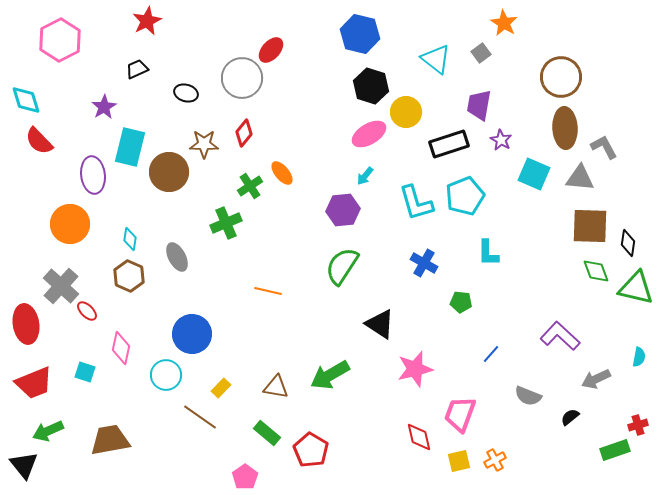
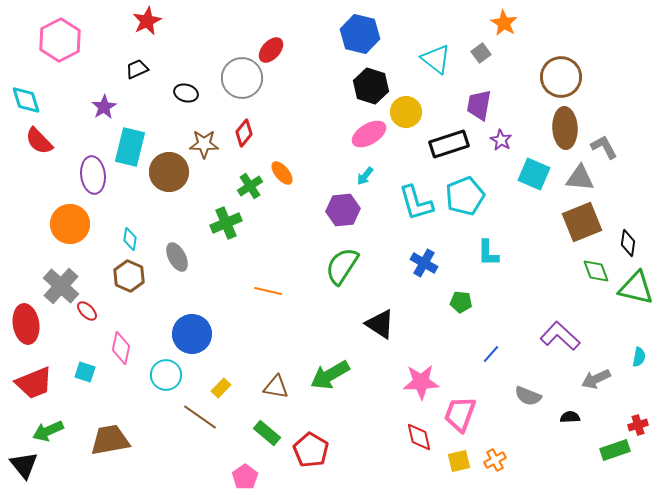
brown square at (590, 226): moved 8 px left, 4 px up; rotated 24 degrees counterclockwise
pink star at (415, 369): moved 6 px right, 13 px down; rotated 12 degrees clockwise
black semicircle at (570, 417): rotated 36 degrees clockwise
